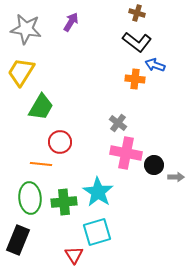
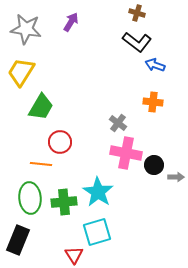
orange cross: moved 18 px right, 23 px down
